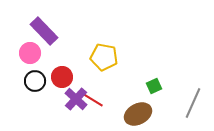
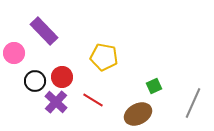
pink circle: moved 16 px left
purple cross: moved 20 px left, 3 px down
